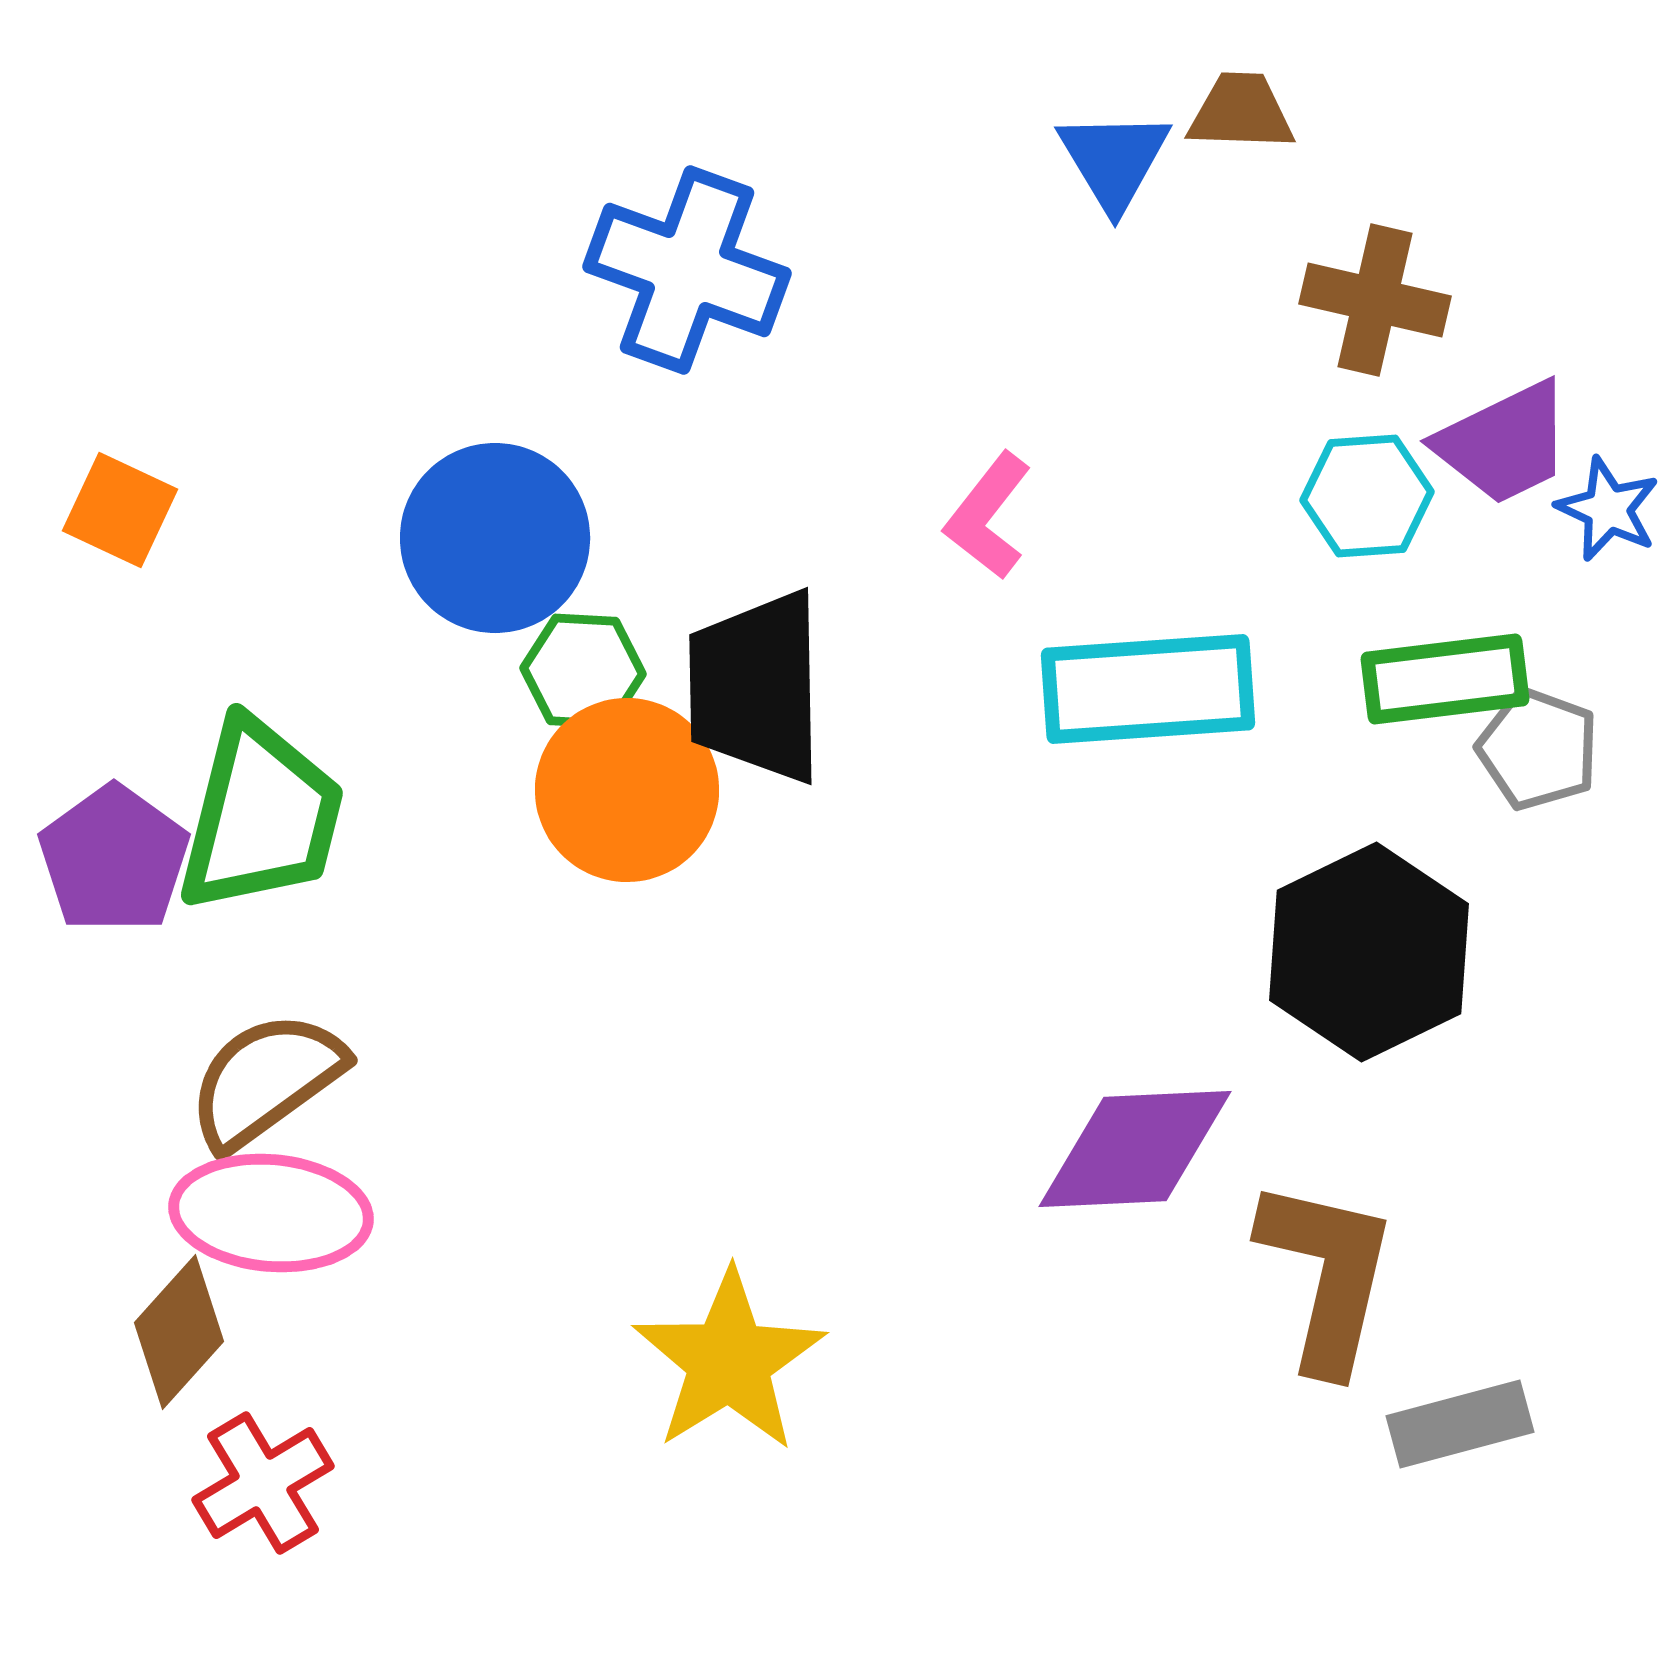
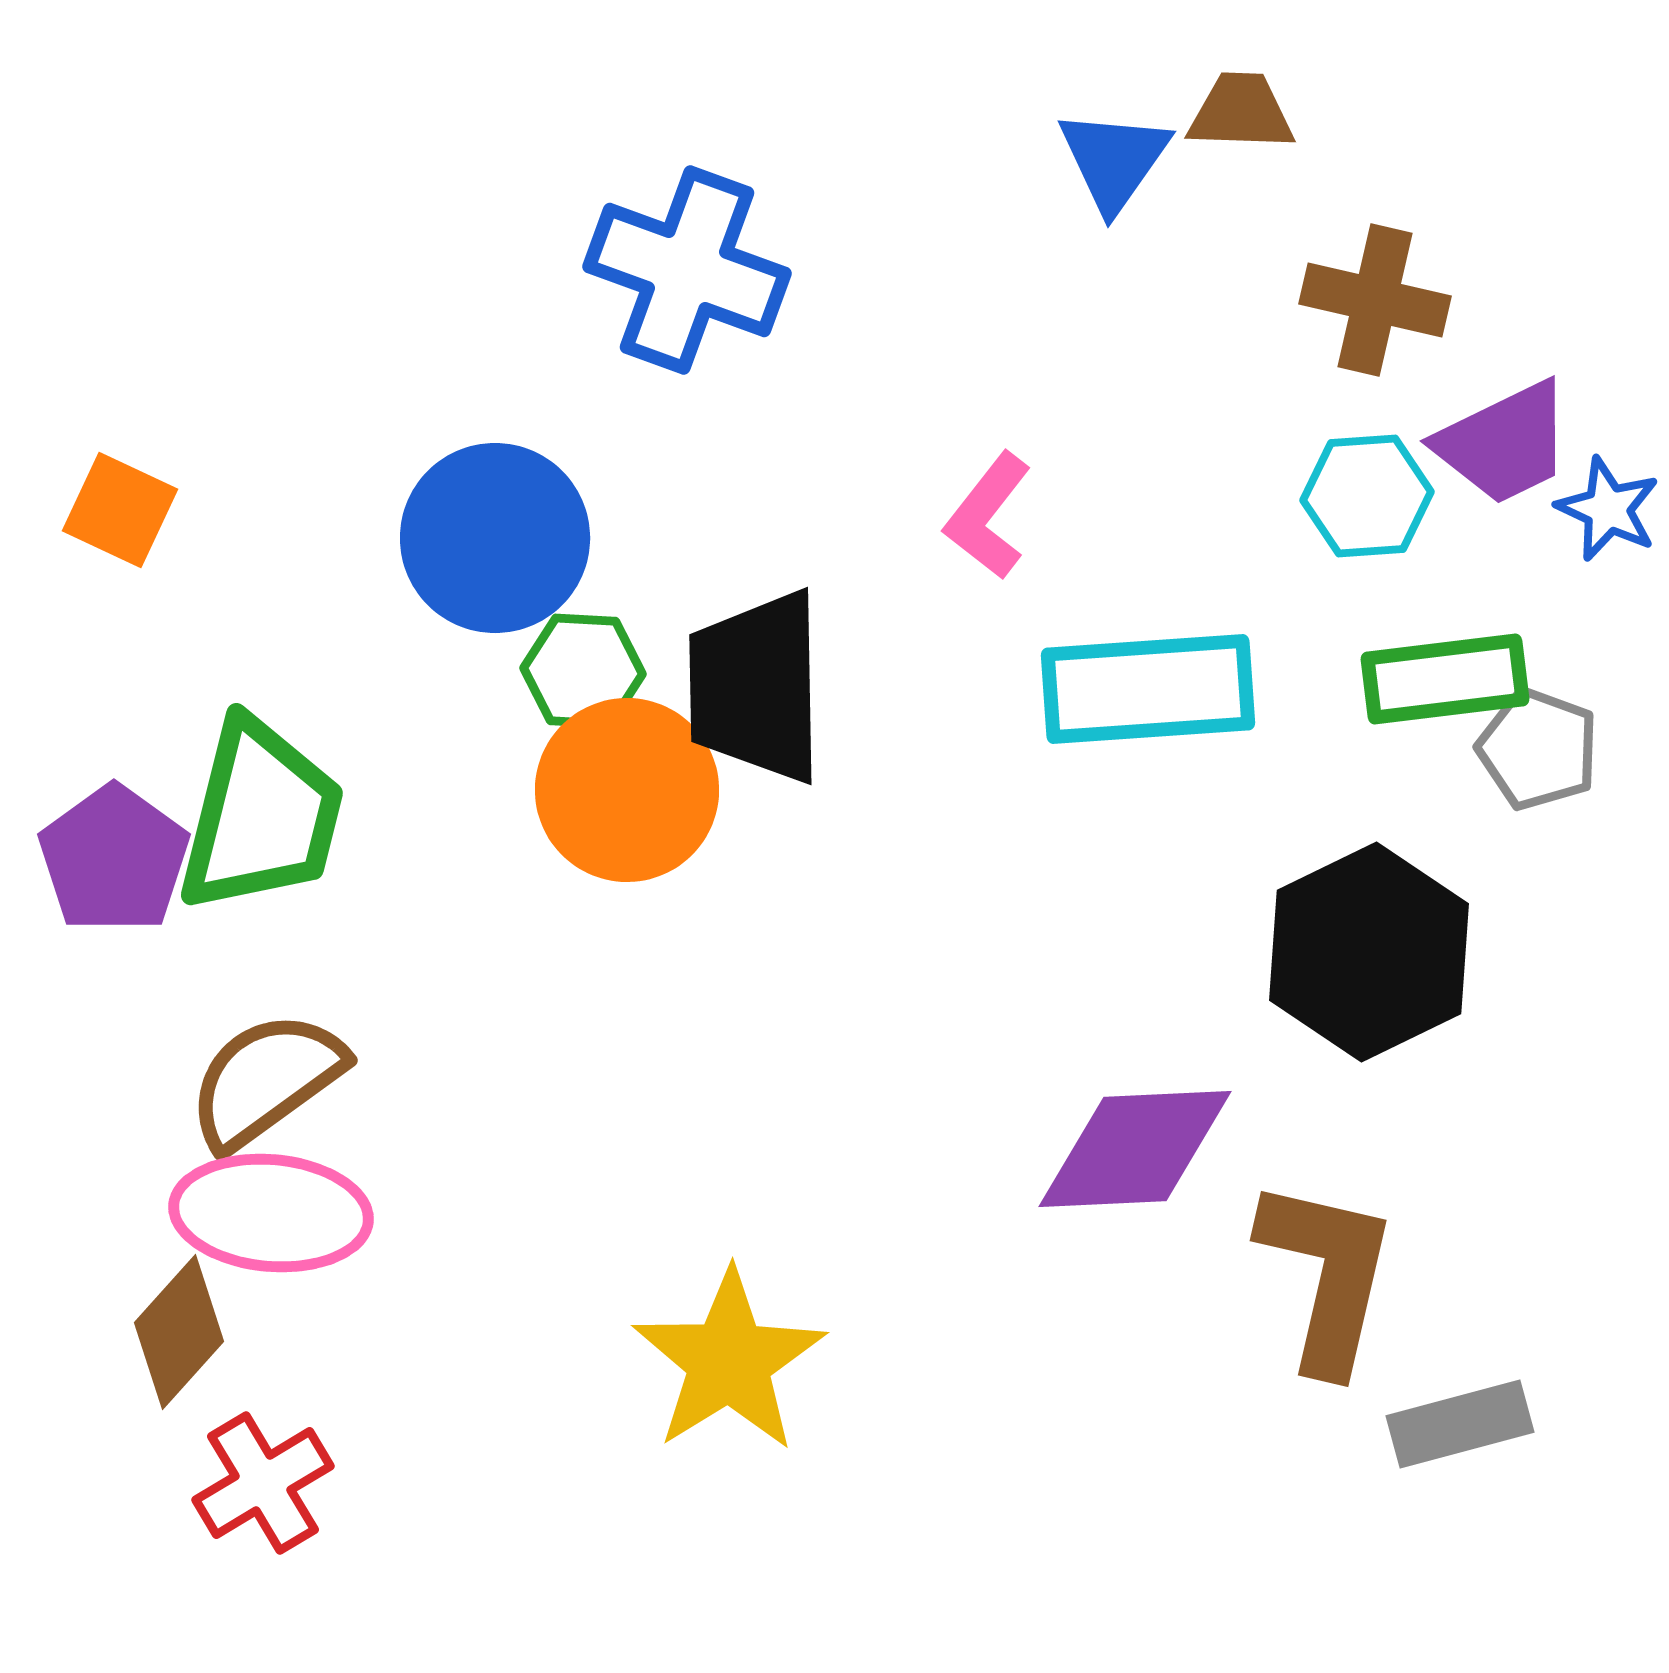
blue triangle: rotated 6 degrees clockwise
